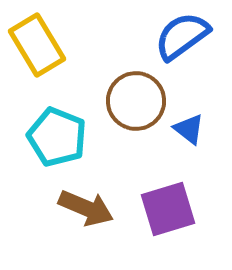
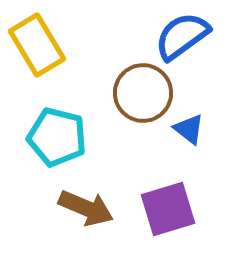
brown circle: moved 7 px right, 8 px up
cyan pentagon: rotated 8 degrees counterclockwise
